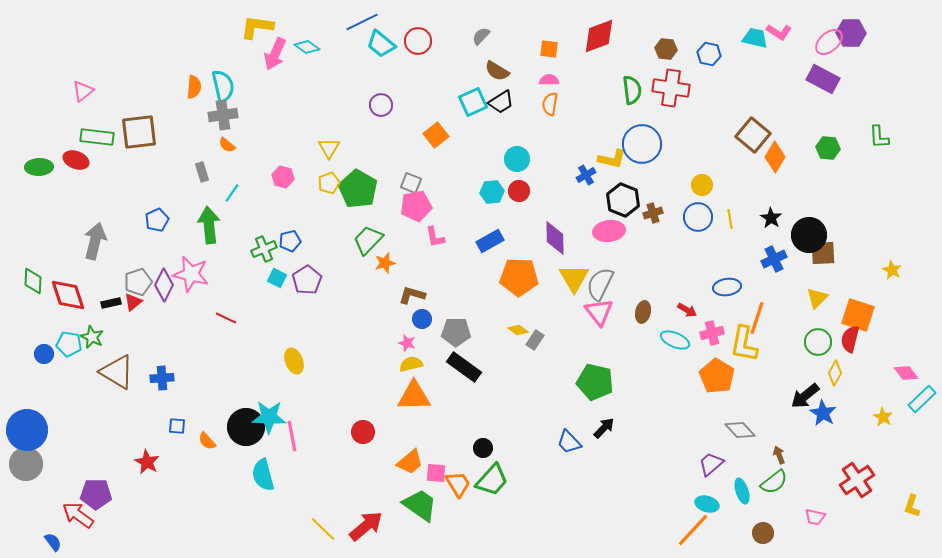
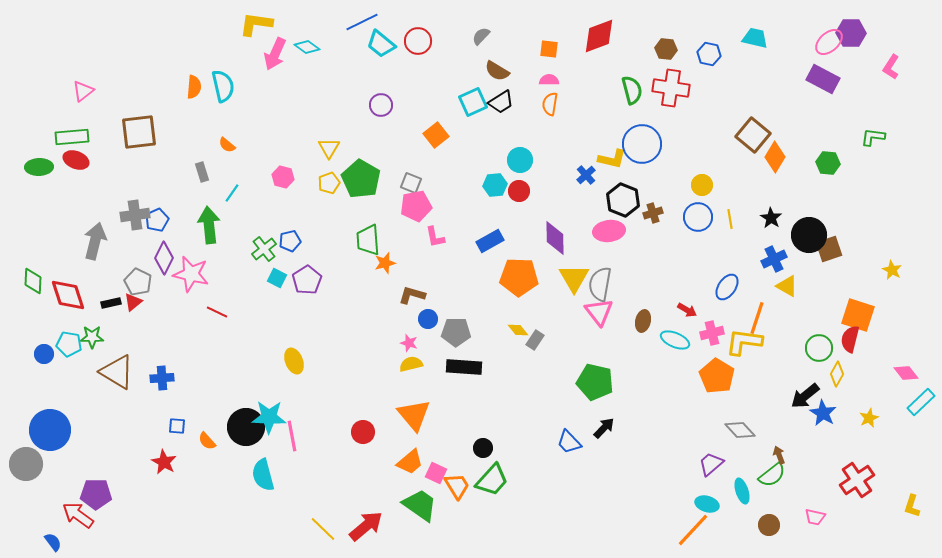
yellow L-shape at (257, 27): moved 1 px left, 3 px up
pink L-shape at (779, 32): moved 112 px right, 35 px down; rotated 90 degrees clockwise
green semicircle at (632, 90): rotated 8 degrees counterclockwise
gray cross at (223, 115): moved 88 px left, 100 px down
green rectangle at (97, 137): moved 25 px left; rotated 12 degrees counterclockwise
green L-shape at (879, 137): moved 6 px left; rotated 100 degrees clockwise
green hexagon at (828, 148): moved 15 px down
cyan circle at (517, 159): moved 3 px right, 1 px down
blue cross at (586, 175): rotated 12 degrees counterclockwise
green pentagon at (358, 189): moved 3 px right, 10 px up
cyan hexagon at (492, 192): moved 3 px right, 7 px up
green trapezoid at (368, 240): rotated 48 degrees counterclockwise
green cross at (264, 249): rotated 15 degrees counterclockwise
brown square at (823, 253): moved 6 px right, 4 px up; rotated 16 degrees counterclockwise
gray pentagon at (138, 282): rotated 28 degrees counterclockwise
gray semicircle at (600, 284): rotated 16 degrees counterclockwise
purple diamond at (164, 285): moved 27 px up
blue ellipse at (727, 287): rotated 48 degrees counterclockwise
yellow triangle at (817, 298): moved 30 px left, 12 px up; rotated 45 degrees counterclockwise
brown ellipse at (643, 312): moved 9 px down
red line at (226, 318): moved 9 px left, 6 px up
blue circle at (422, 319): moved 6 px right
yellow diamond at (518, 330): rotated 15 degrees clockwise
green star at (92, 337): rotated 25 degrees counterclockwise
green circle at (818, 342): moved 1 px right, 6 px down
pink star at (407, 343): moved 2 px right
yellow L-shape at (744, 344): moved 2 px up; rotated 87 degrees clockwise
black rectangle at (464, 367): rotated 32 degrees counterclockwise
yellow diamond at (835, 373): moved 2 px right, 1 px down
orange triangle at (414, 396): moved 19 px down; rotated 51 degrees clockwise
cyan rectangle at (922, 399): moved 1 px left, 3 px down
yellow star at (883, 417): moved 14 px left, 1 px down; rotated 18 degrees clockwise
blue circle at (27, 430): moved 23 px right
red star at (147, 462): moved 17 px right
pink square at (436, 473): rotated 20 degrees clockwise
green semicircle at (774, 482): moved 2 px left, 7 px up
orange trapezoid at (458, 484): moved 1 px left, 2 px down
brown circle at (763, 533): moved 6 px right, 8 px up
